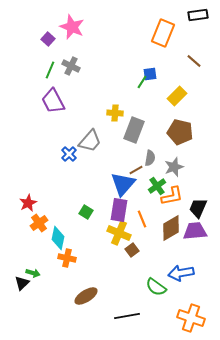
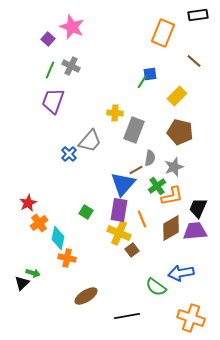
purple trapezoid at (53, 101): rotated 48 degrees clockwise
